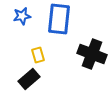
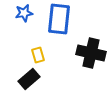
blue star: moved 2 px right, 3 px up
black cross: moved 1 px left, 1 px up; rotated 8 degrees counterclockwise
